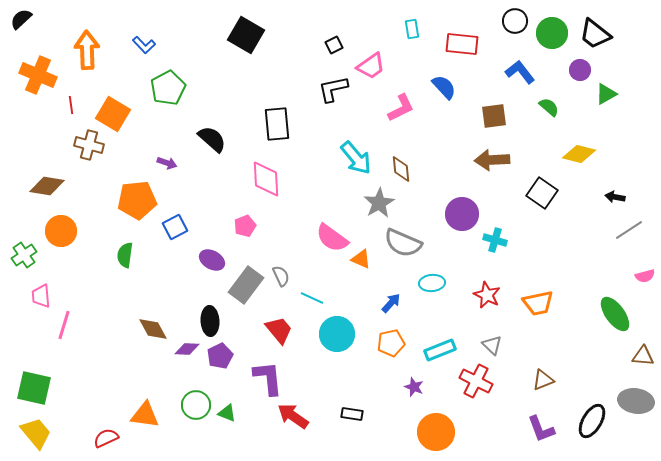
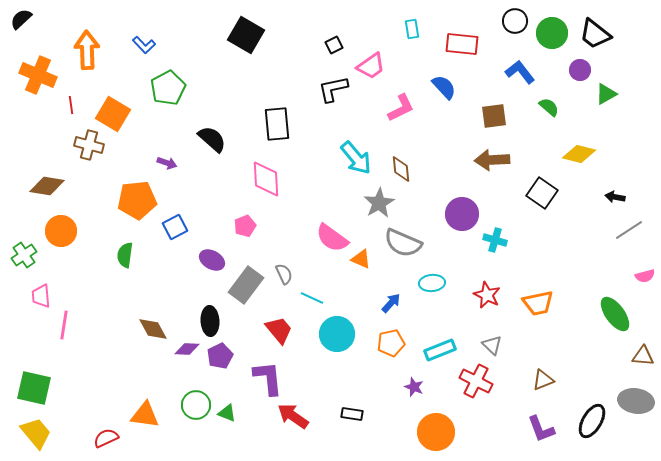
gray semicircle at (281, 276): moved 3 px right, 2 px up
pink line at (64, 325): rotated 8 degrees counterclockwise
